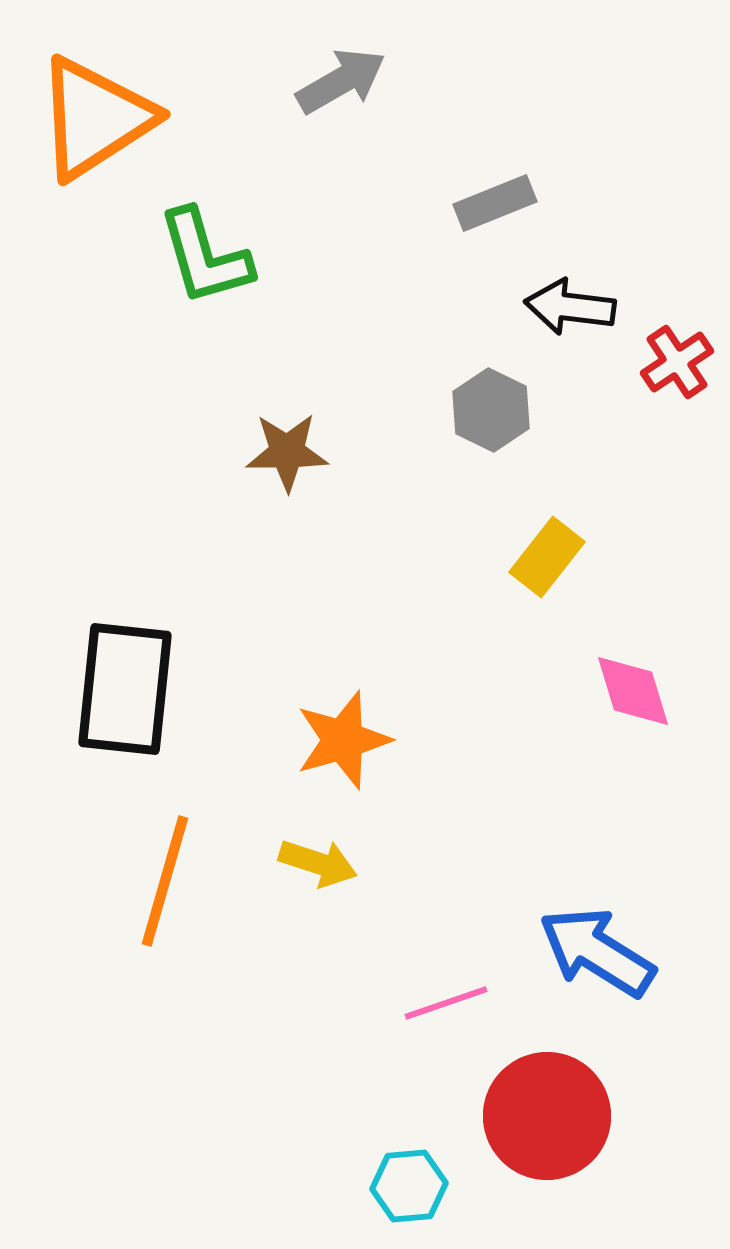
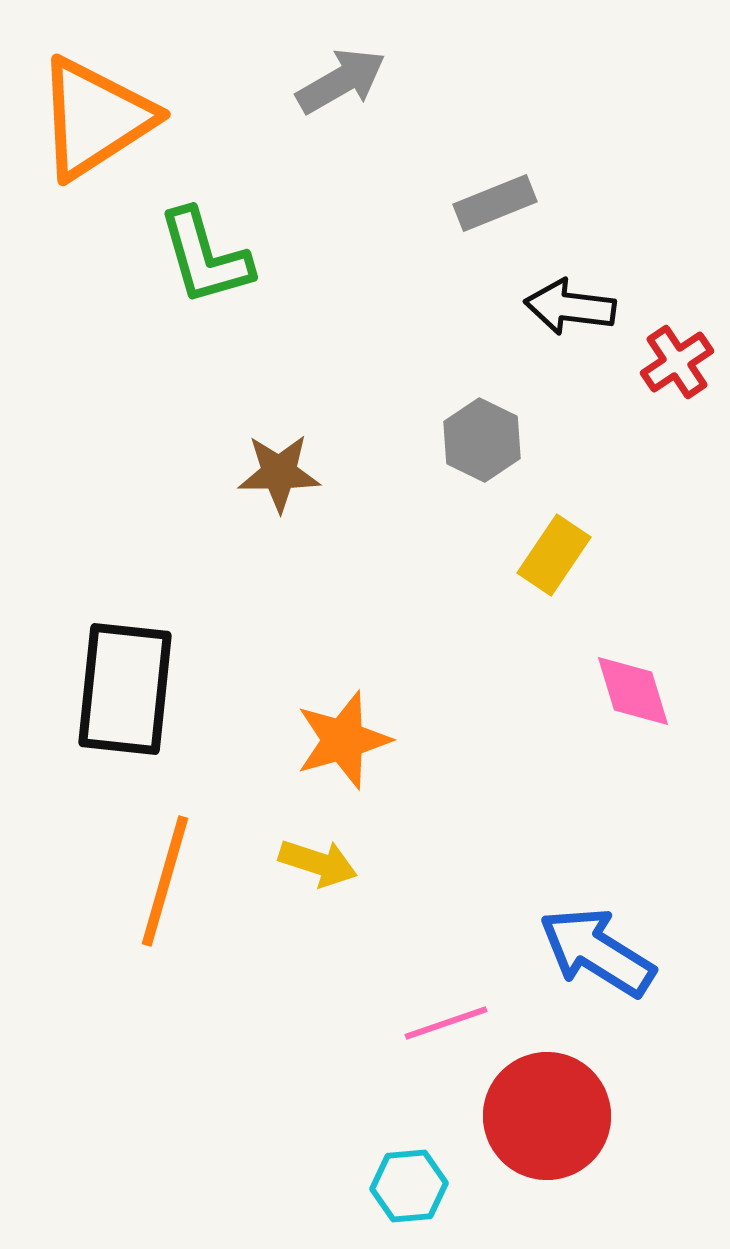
gray hexagon: moved 9 px left, 30 px down
brown star: moved 8 px left, 21 px down
yellow rectangle: moved 7 px right, 2 px up; rotated 4 degrees counterclockwise
pink line: moved 20 px down
